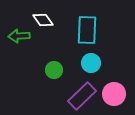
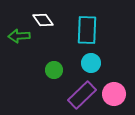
purple rectangle: moved 1 px up
